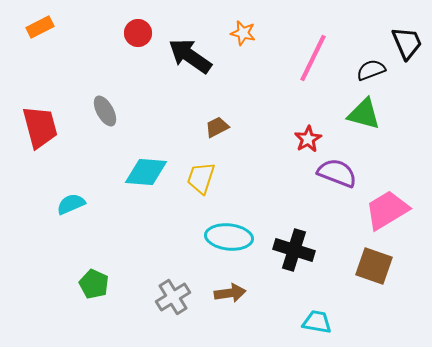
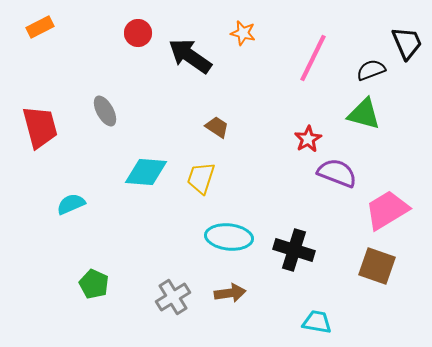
brown trapezoid: rotated 60 degrees clockwise
brown square: moved 3 px right
